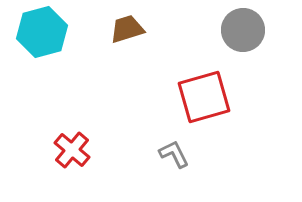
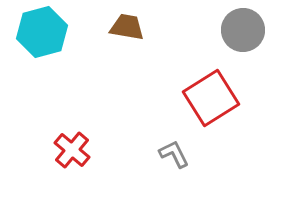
brown trapezoid: moved 2 px up; rotated 27 degrees clockwise
red square: moved 7 px right, 1 px down; rotated 16 degrees counterclockwise
